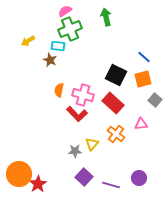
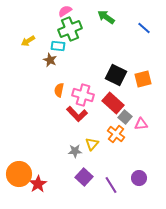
green arrow: rotated 42 degrees counterclockwise
blue line: moved 29 px up
gray square: moved 30 px left, 17 px down
purple line: rotated 42 degrees clockwise
